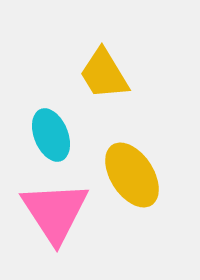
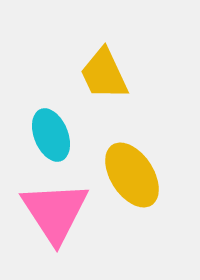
yellow trapezoid: rotated 6 degrees clockwise
